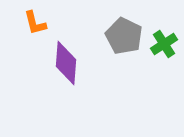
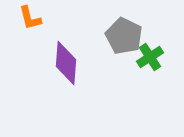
orange L-shape: moved 5 px left, 5 px up
green cross: moved 14 px left, 13 px down
